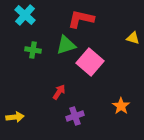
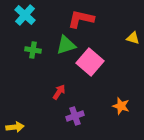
orange star: rotated 18 degrees counterclockwise
yellow arrow: moved 10 px down
